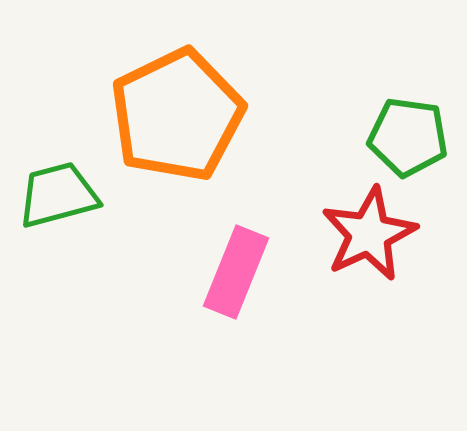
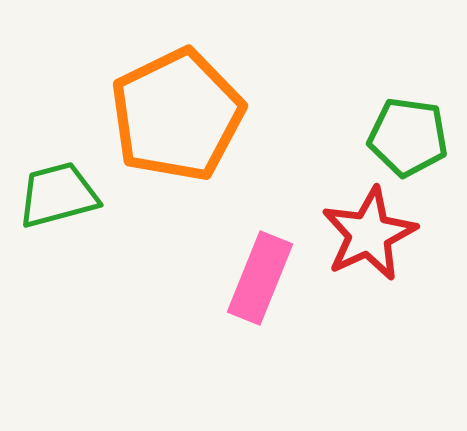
pink rectangle: moved 24 px right, 6 px down
